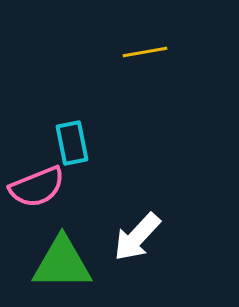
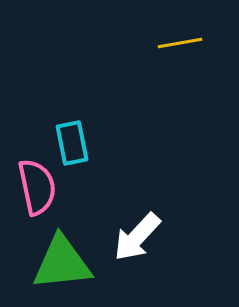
yellow line: moved 35 px right, 9 px up
pink semicircle: rotated 80 degrees counterclockwise
green triangle: rotated 6 degrees counterclockwise
